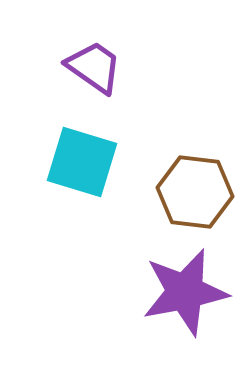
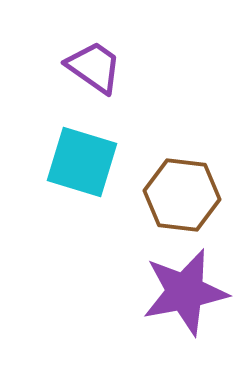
brown hexagon: moved 13 px left, 3 px down
